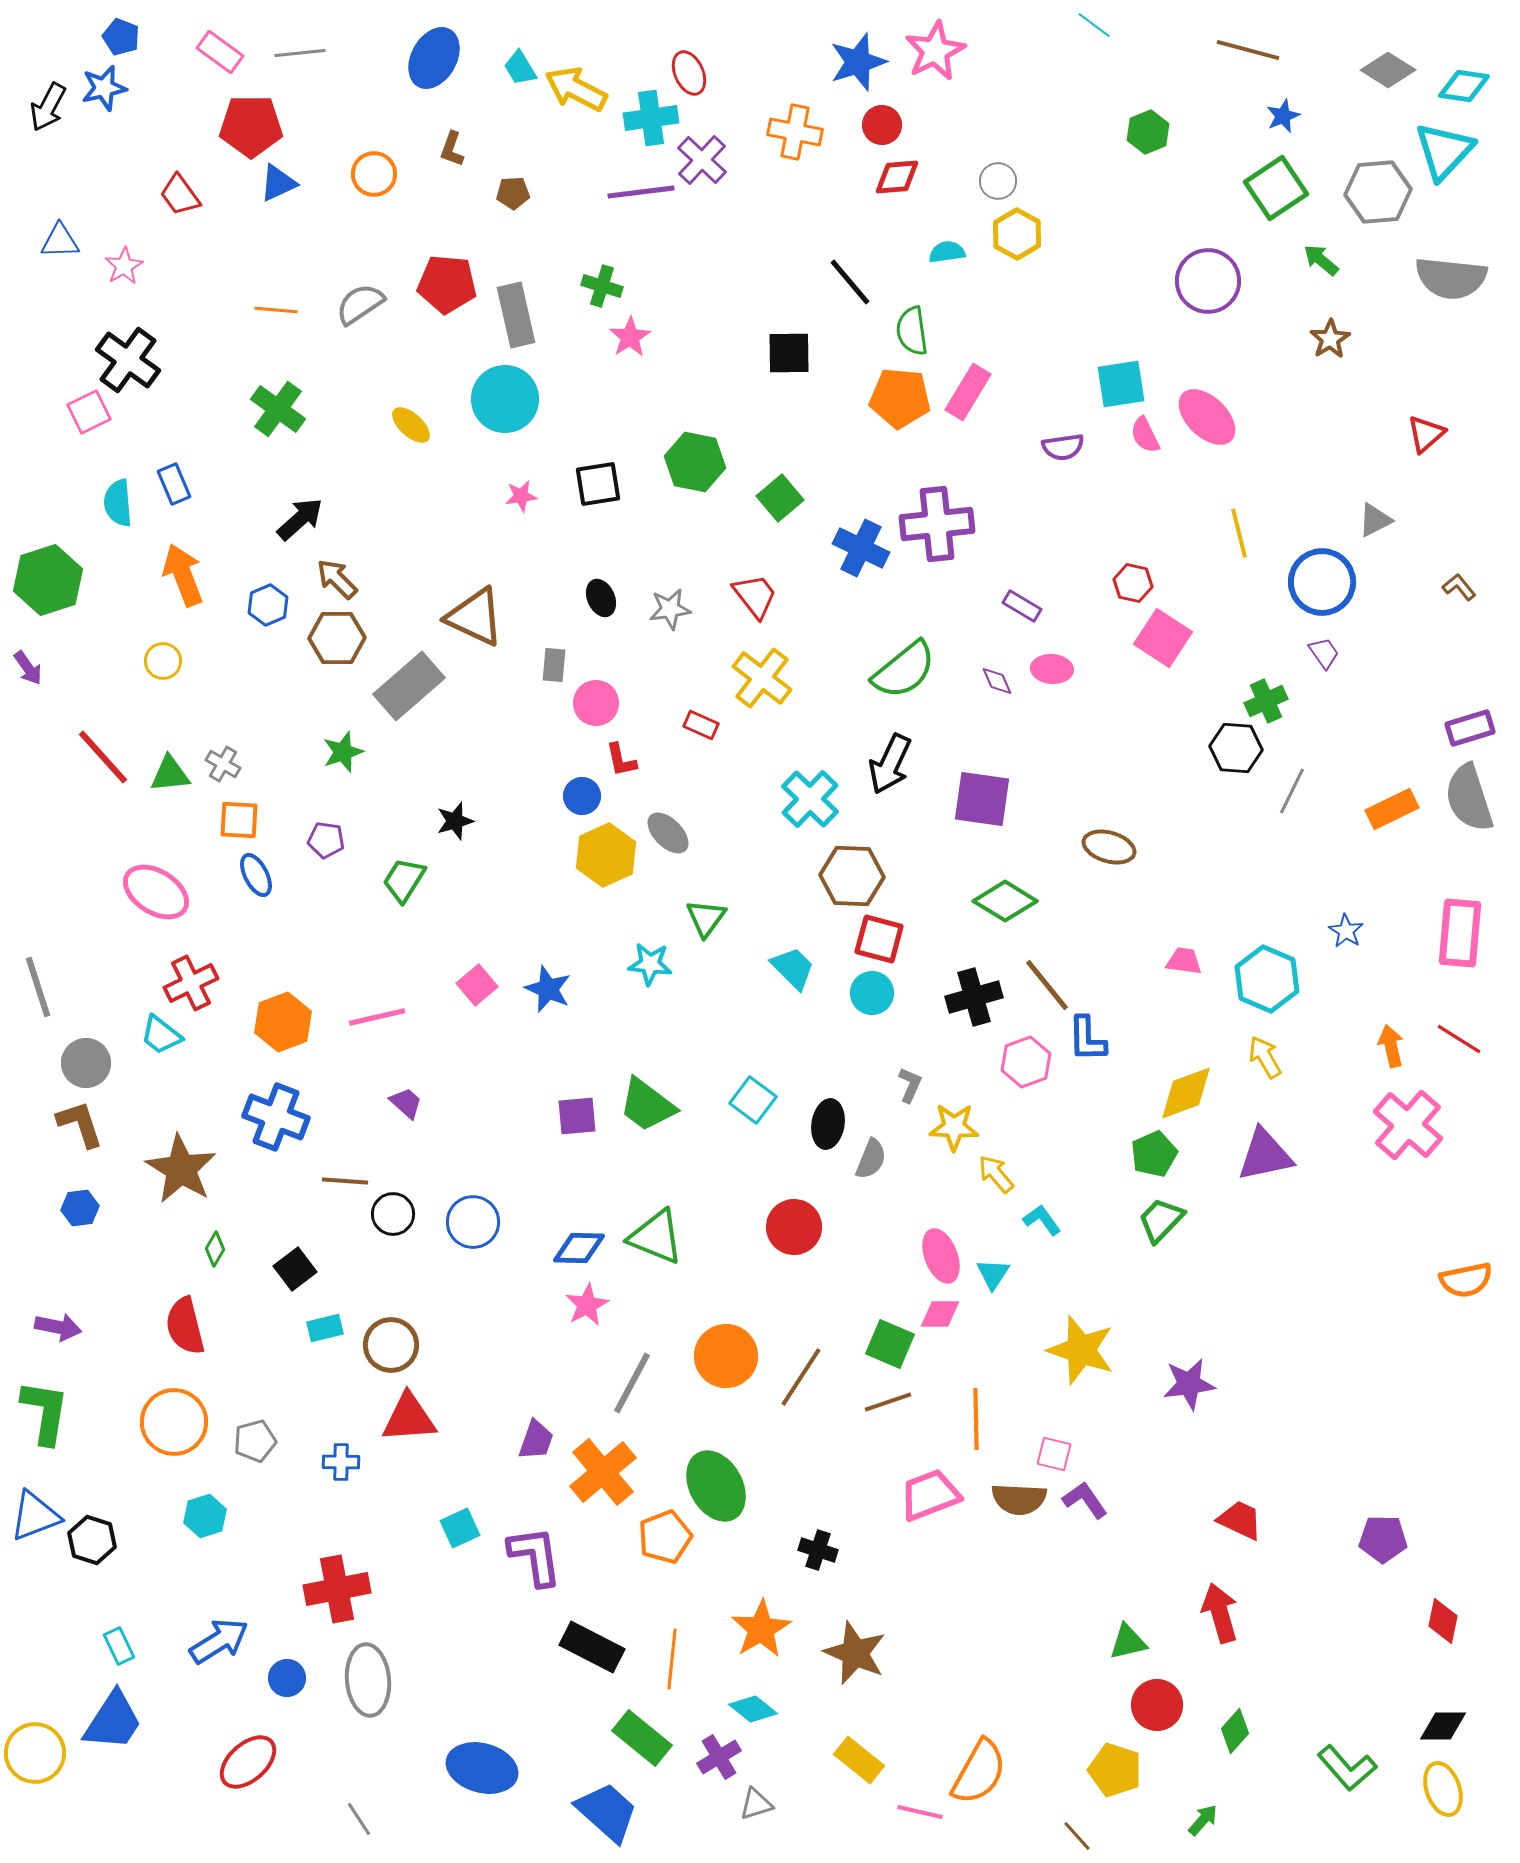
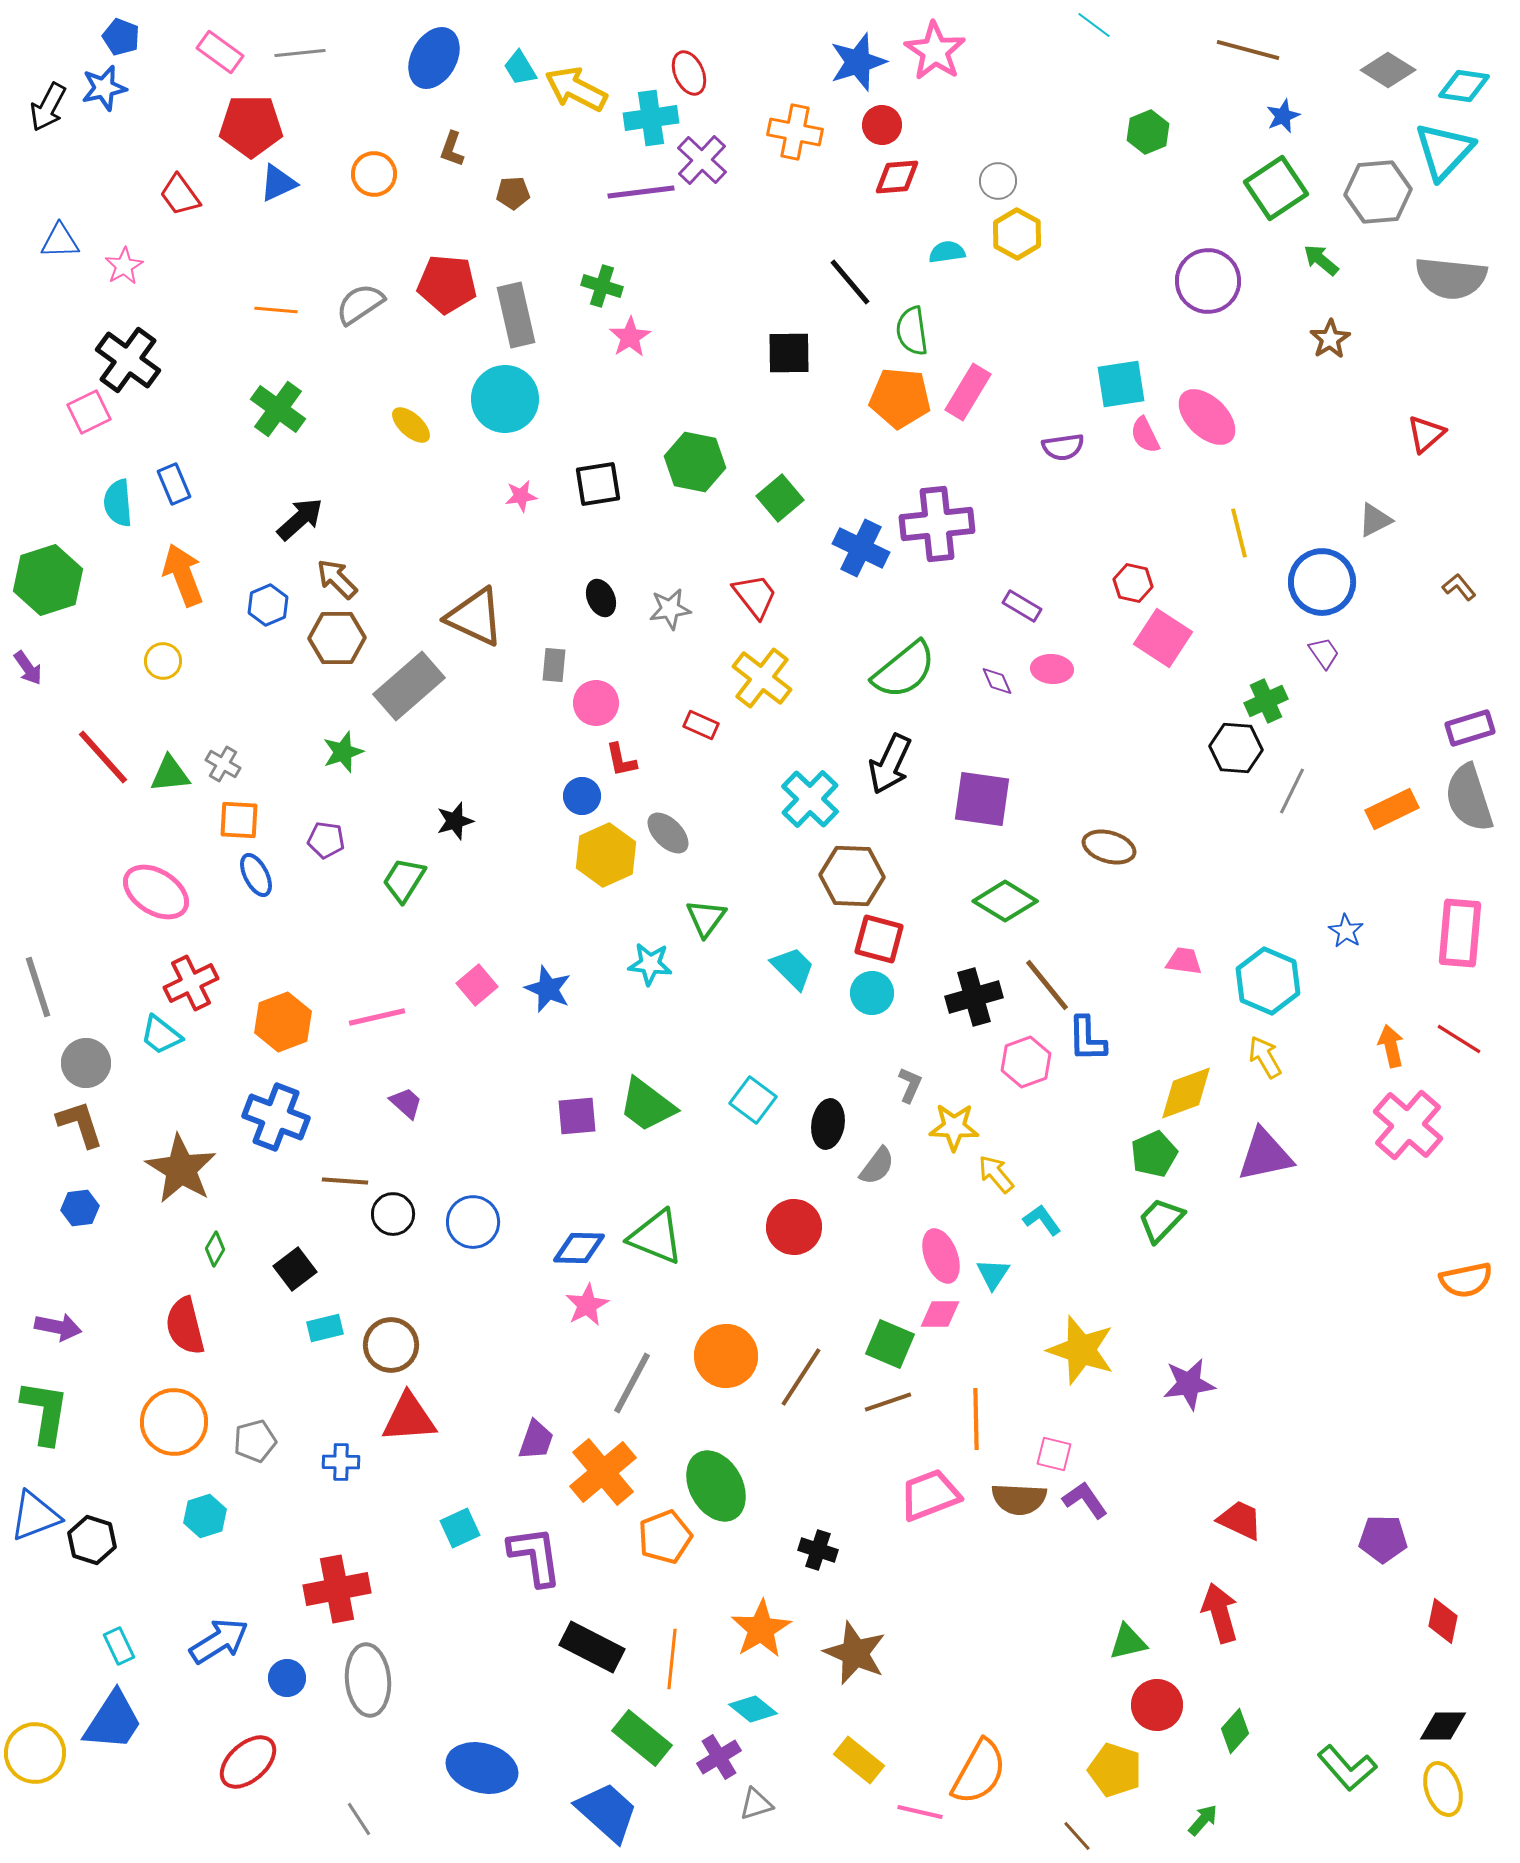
pink star at (935, 51): rotated 12 degrees counterclockwise
cyan hexagon at (1267, 979): moved 1 px right, 2 px down
gray semicircle at (871, 1159): moved 6 px right, 7 px down; rotated 15 degrees clockwise
